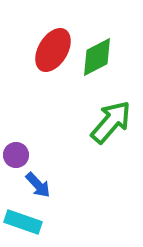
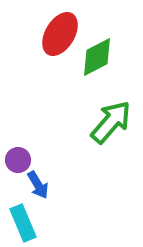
red ellipse: moved 7 px right, 16 px up
purple circle: moved 2 px right, 5 px down
blue arrow: rotated 12 degrees clockwise
cyan rectangle: moved 1 px down; rotated 48 degrees clockwise
